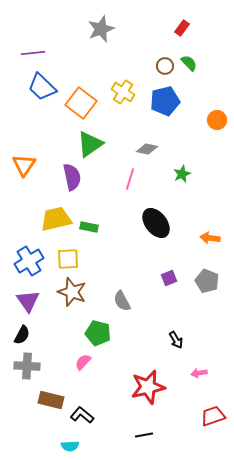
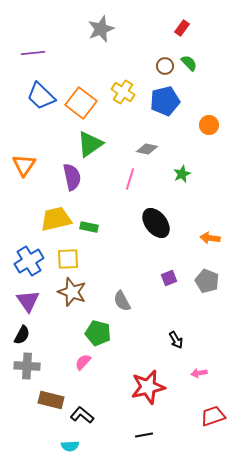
blue trapezoid: moved 1 px left, 9 px down
orange circle: moved 8 px left, 5 px down
